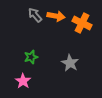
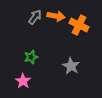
gray arrow: moved 2 px down; rotated 77 degrees clockwise
orange cross: moved 3 px left, 2 px down
gray star: moved 1 px right, 3 px down
